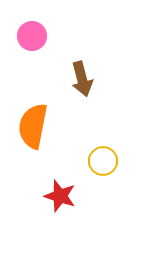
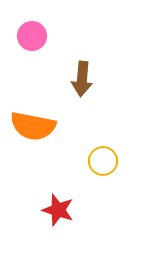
brown arrow: rotated 20 degrees clockwise
orange semicircle: rotated 90 degrees counterclockwise
red star: moved 2 px left, 14 px down
